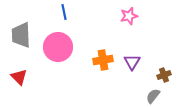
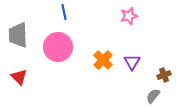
gray trapezoid: moved 3 px left
orange cross: rotated 36 degrees counterclockwise
